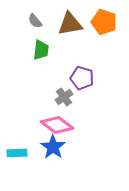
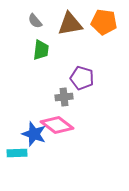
orange pentagon: rotated 10 degrees counterclockwise
gray cross: rotated 30 degrees clockwise
blue star: moved 19 px left, 13 px up; rotated 15 degrees counterclockwise
